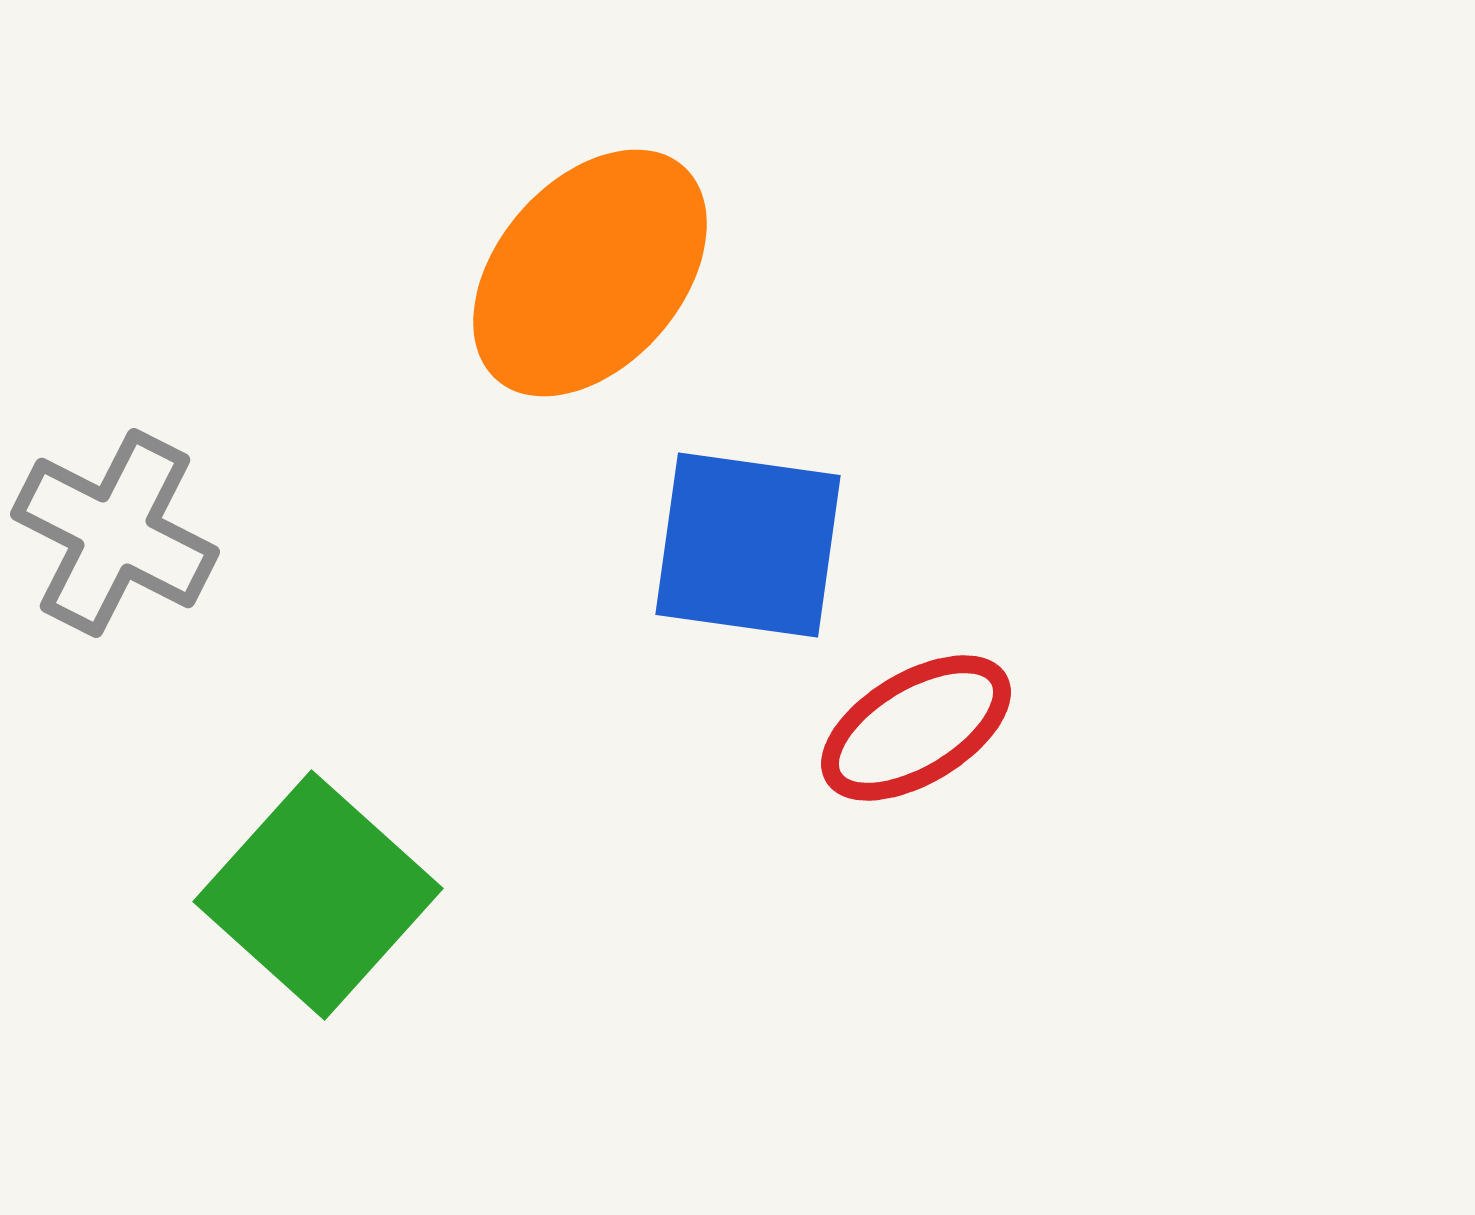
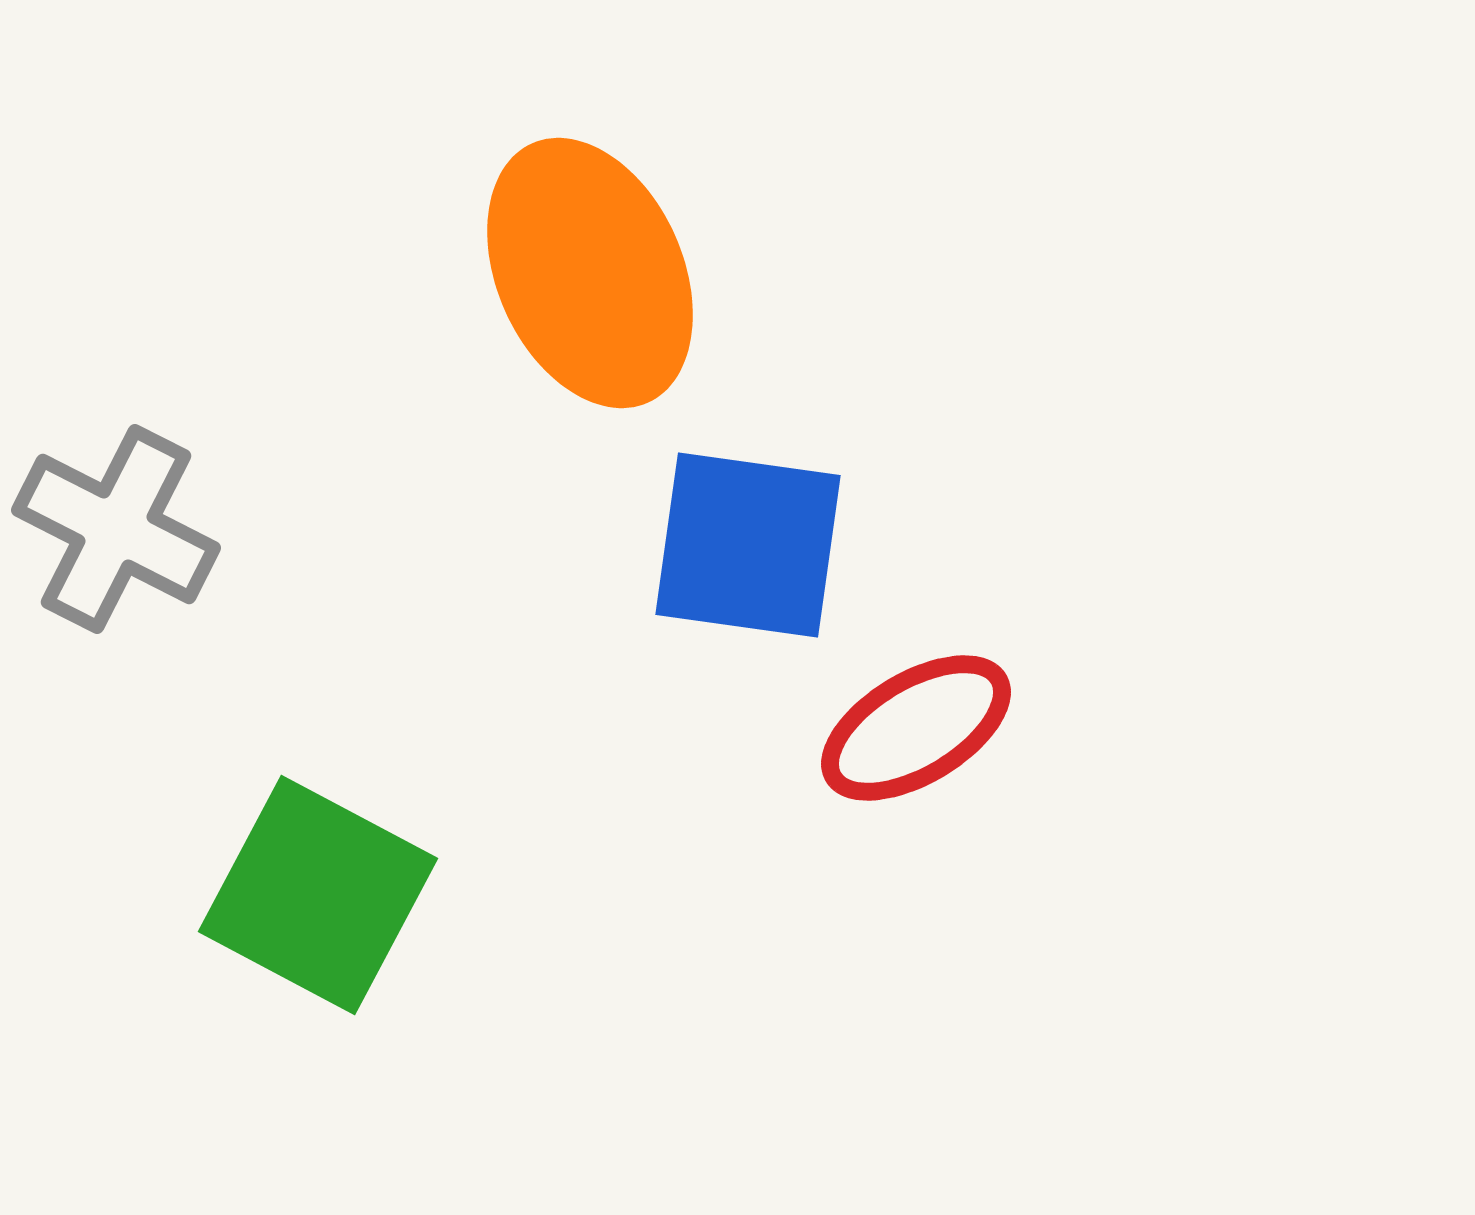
orange ellipse: rotated 65 degrees counterclockwise
gray cross: moved 1 px right, 4 px up
green square: rotated 14 degrees counterclockwise
